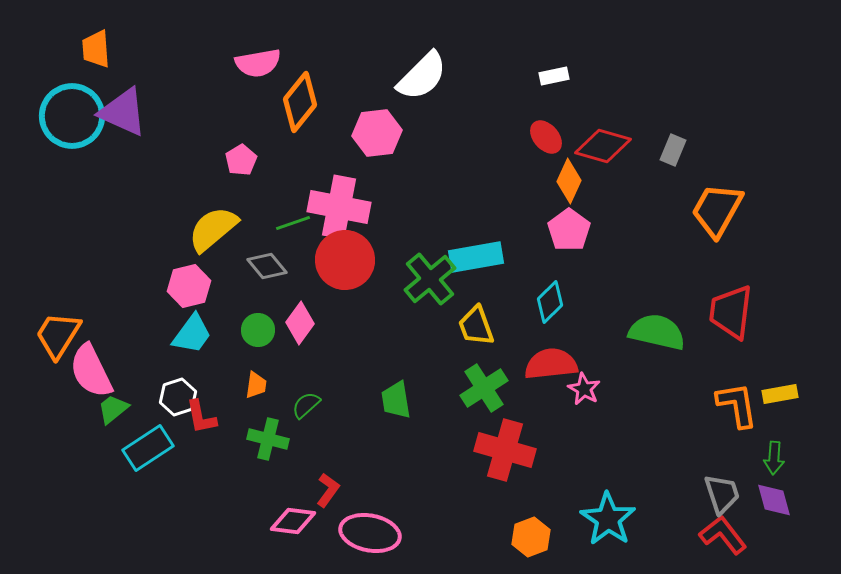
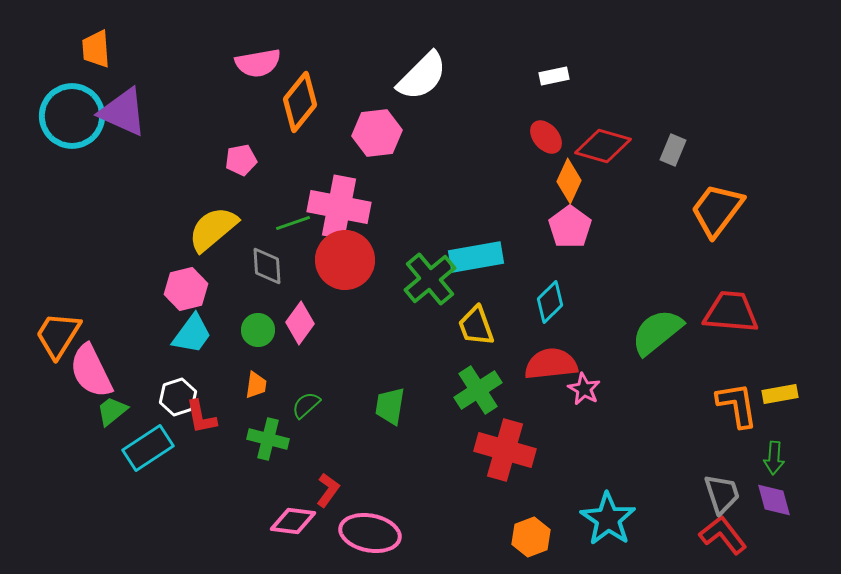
pink pentagon at (241, 160): rotated 20 degrees clockwise
orange trapezoid at (717, 210): rotated 8 degrees clockwise
pink pentagon at (569, 230): moved 1 px right, 3 px up
gray diamond at (267, 266): rotated 36 degrees clockwise
pink hexagon at (189, 286): moved 3 px left, 3 px down
red trapezoid at (731, 312): rotated 88 degrees clockwise
green semicircle at (657, 332): rotated 52 degrees counterclockwise
green cross at (484, 388): moved 6 px left, 2 px down
green trapezoid at (396, 400): moved 6 px left, 6 px down; rotated 18 degrees clockwise
green trapezoid at (113, 409): moved 1 px left, 2 px down
